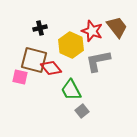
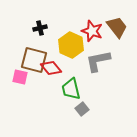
green trapezoid: moved 1 px up; rotated 15 degrees clockwise
gray square: moved 2 px up
